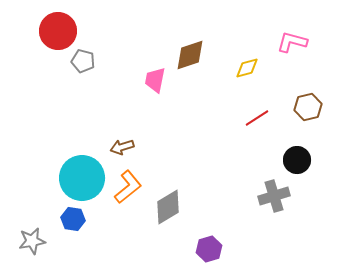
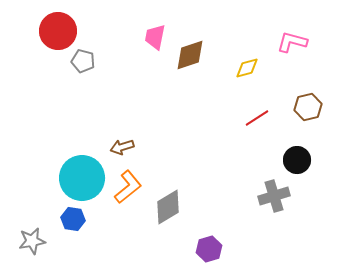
pink trapezoid: moved 43 px up
